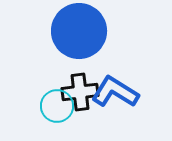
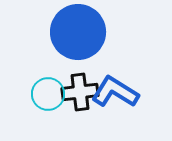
blue circle: moved 1 px left, 1 px down
cyan circle: moved 9 px left, 12 px up
